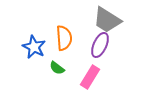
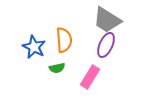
orange semicircle: moved 2 px down
purple ellipse: moved 6 px right
green semicircle: rotated 49 degrees counterclockwise
